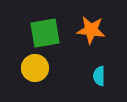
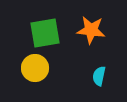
cyan semicircle: rotated 12 degrees clockwise
